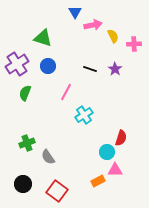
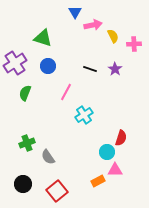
purple cross: moved 2 px left, 1 px up
red square: rotated 15 degrees clockwise
